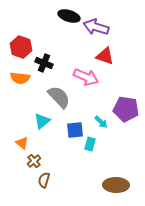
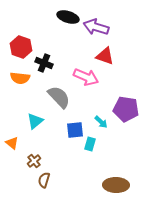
black ellipse: moved 1 px left, 1 px down
cyan triangle: moved 7 px left
orange triangle: moved 10 px left
